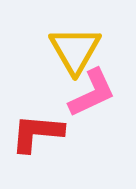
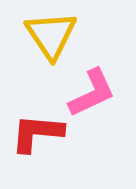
yellow triangle: moved 24 px left, 15 px up; rotated 4 degrees counterclockwise
